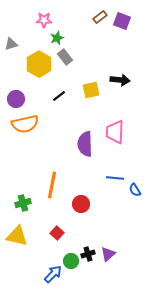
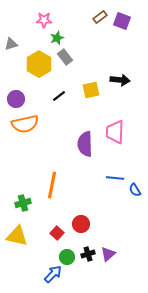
red circle: moved 20 px down
green circle: moved 4 px left, 4 px up
